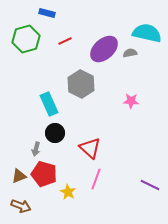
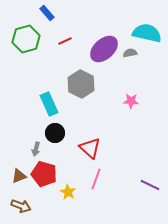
blue rectangle: rotated 35 degrees clockwise
